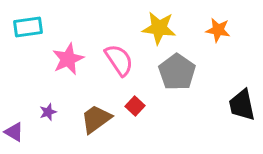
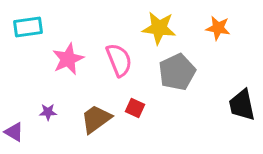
orange star: moved 2 px up
pink semicircle: rotated 12 degrees clockwise
gray pentagon: rotated 12 degrees clockwise
red square: moved 2 px down; rotated 18 degrees counterclockwise
purple star: rotated 18 degrees clockwise
